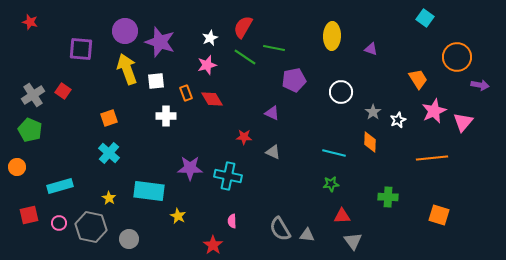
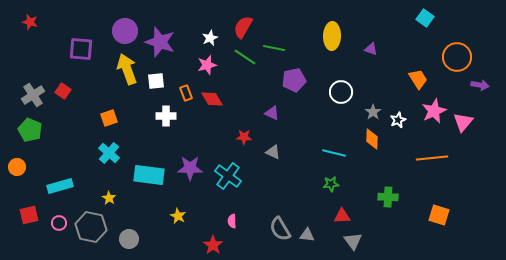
orange diamond at (370, 142): moved 2 px right, 3 px up
cyan cross at (228, 176): rotated 24 degrees clockwise
cyan rectangle at (149, 191): moved 16 px up
